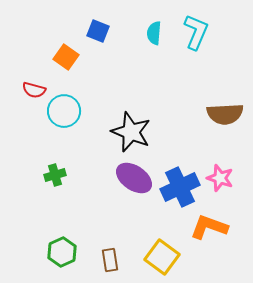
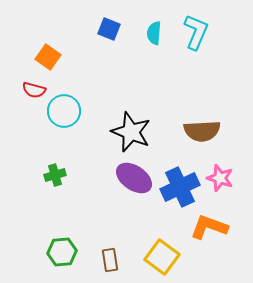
blue square: moved 11 px right, 2 px up
orange square: moved 18 px left
brown semicircle: moved 23 px left, 17 px down
green hexagon: rotated 20 degrees clockwise
